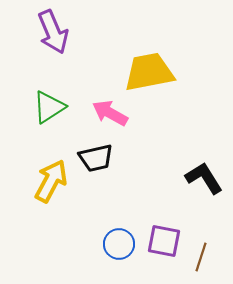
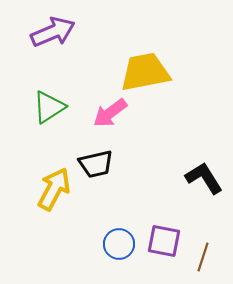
purple arrow: rotated 90 degrees counterclockwise
yellow trapezoid: moved 4 px left
pink arrow: rotated 66 degrees counterclockwise
black trapezoid: moved 6 px down
yellow arrow: moved 3 px right, 8 px down
brown line: moved 2 px right
